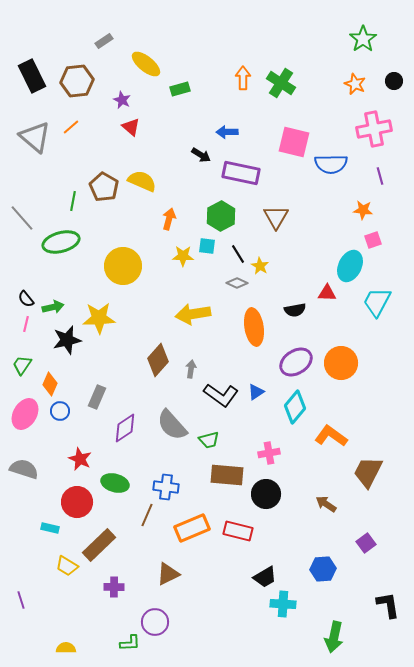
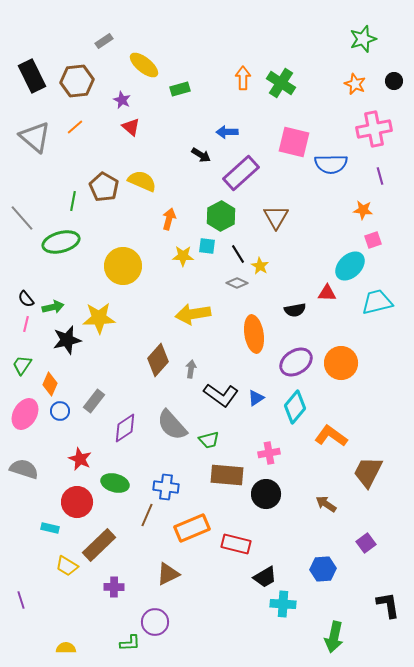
green star at (363, 39): rotated 16 degrees clockwise
yellow ellipse at (146, 64): moved 2 px left, 1 px down
orange line at (71, 127): moved 4 px right
purple rectangle at (241, 173): rotated 54 degrees counterclockwise
cyan ellipse at (350, 266): rotated 20 degrees clockwise
cyan trapezoid at (377, 302): rotated 48 degrees clockwise
orange ellipse at (254, 327): moved 7 px down
blue triangle at (256, 392): moved 6 px down
gray rectangle at (97, 397): moved 3 px left, 4 px down; rotated 15 degrees clockwise
red rectangle at (238, 531): moved 2 px left, 13 px down
